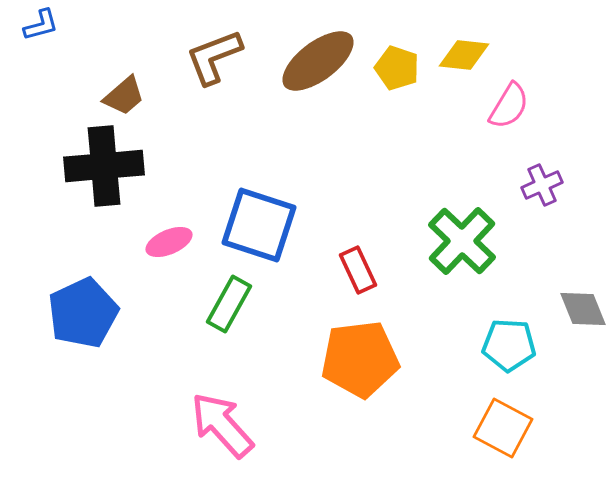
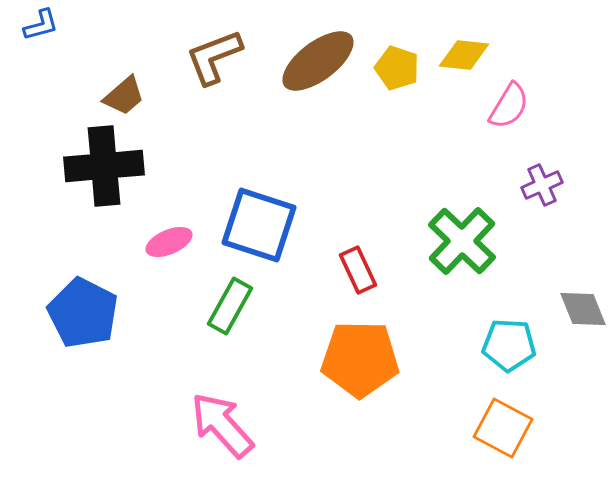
green rectangle: moved 1 px right, 2 px down
blue pentagon: rotated 20 degrees counterclockwise
orange pentagon: rotated 8 degrees clockwise
